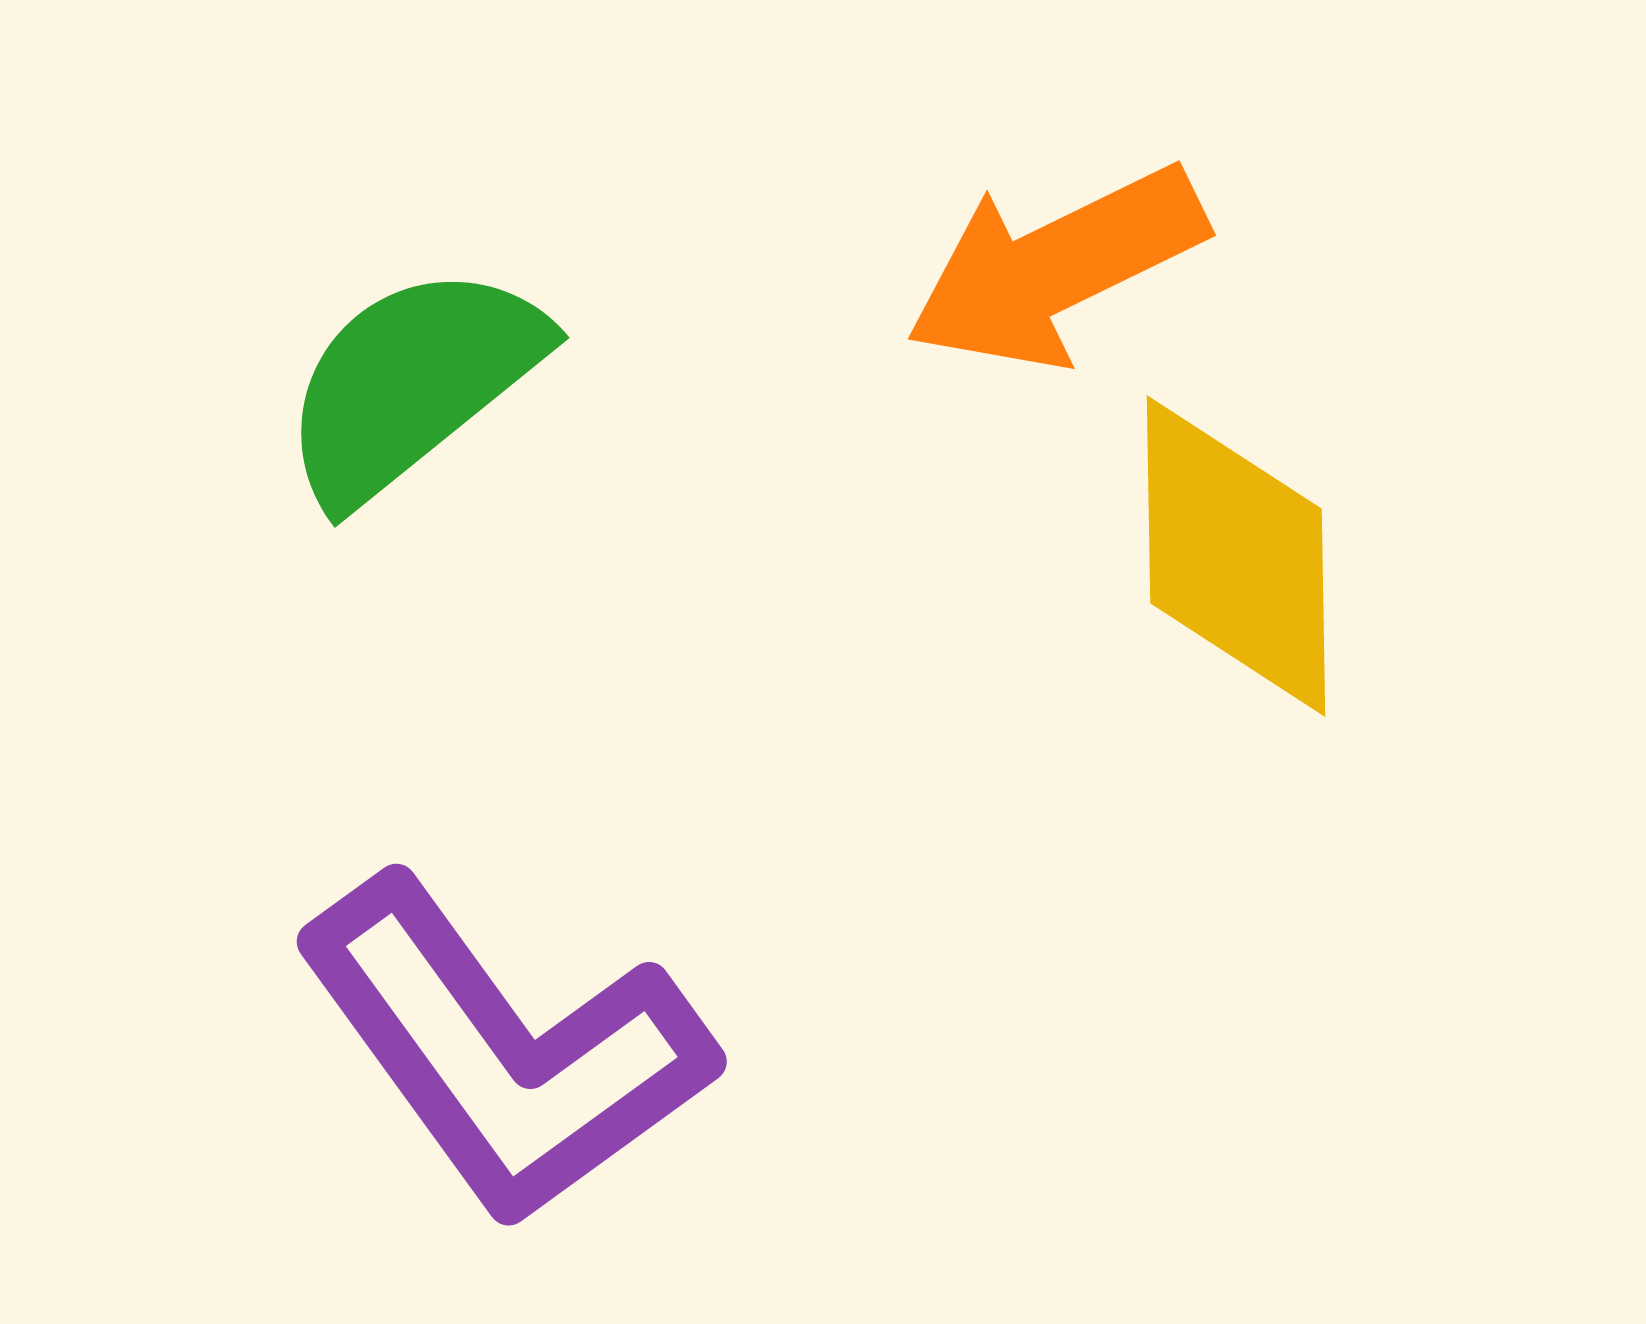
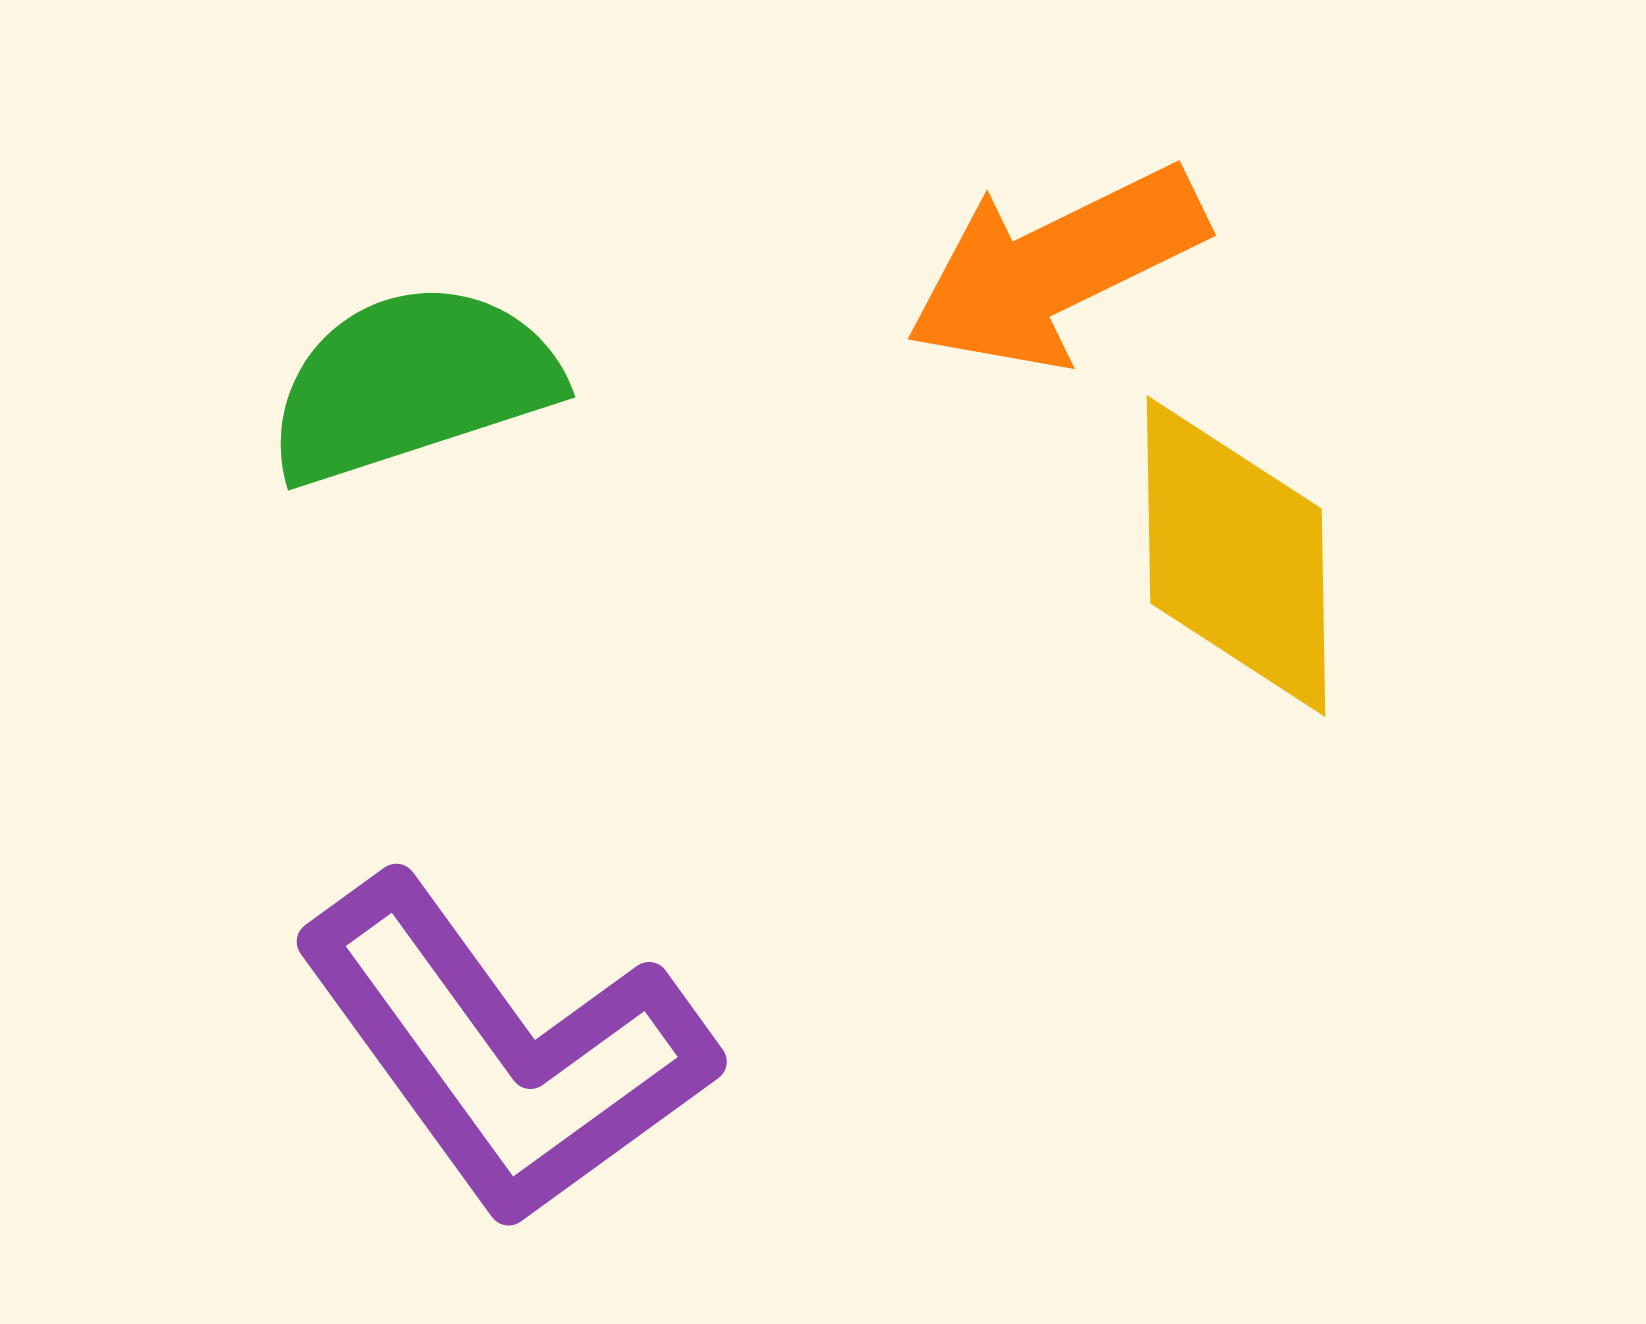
green semicircle: rotated 21 degrees clockwise
